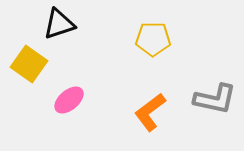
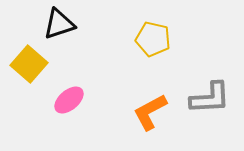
yellow pentagon: rotated 12 degrees clockwise
yellow square: rotated 6 degrees clockwise
gray L-shape: moved 5 px left, 1 px up; rotated 15 degrees counterclockwise
orange L-shape: rotated 9 degrees clockwise
